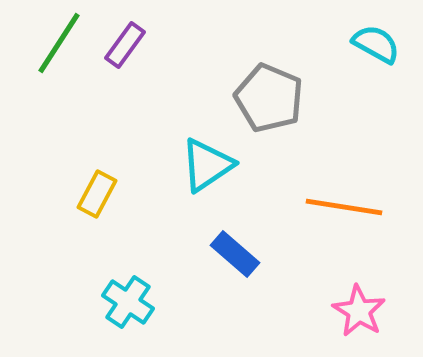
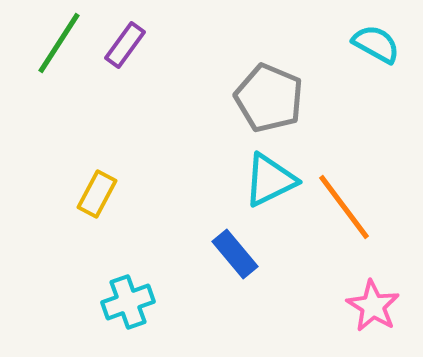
cyan triangle: moved 63 px right, 15 px down; rotated 8 degrees clockwise
orange line: rotated 44 degrees clockwise
blue rectangle: rotated 9 degrees clockwise
cyan cross: rotated 36 degrees clockwise
pink star: moved 14 px right, 5 px up
